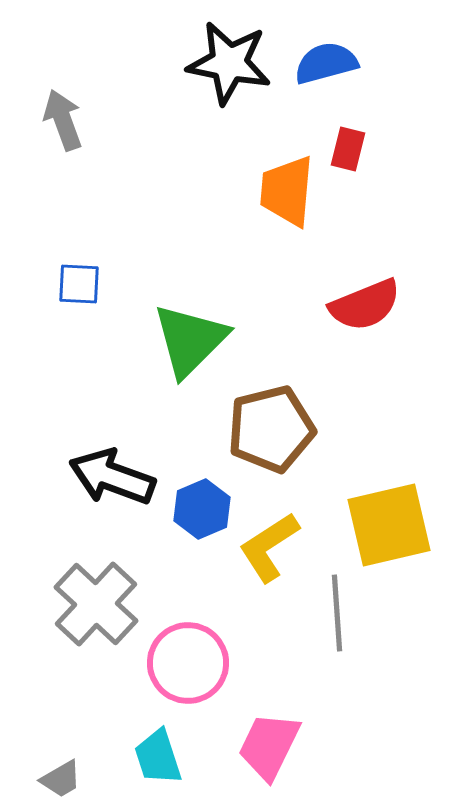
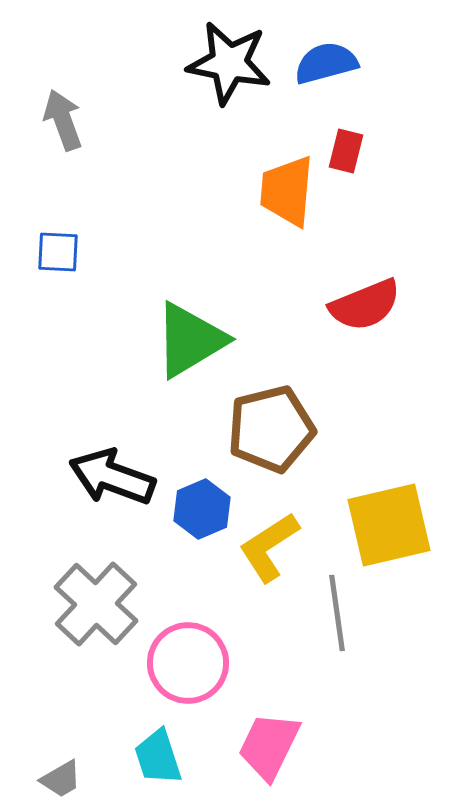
red rectangle: moved 2 px left, 2 px down
blue square: moved 21 px left, 32 px up
green triangle: rotated 14 degrees clockwise
gray line: rotated 4 degrees counterclockwise
